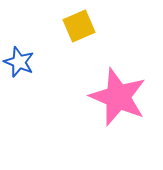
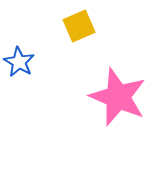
blue star: rotated 8 degrees clockwise
